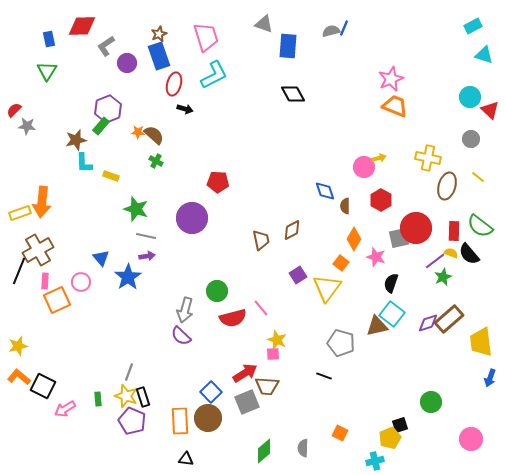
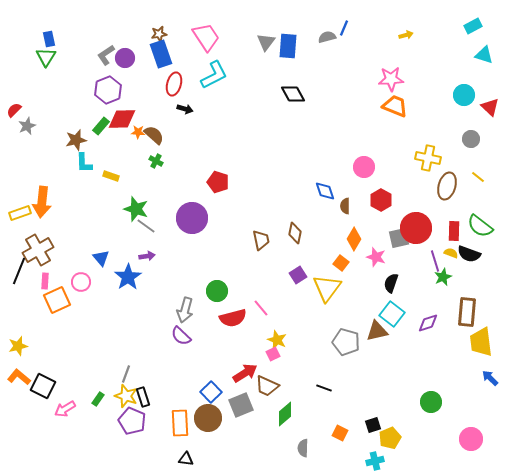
gray triangle at (264, 24): moved 2 px right, 18 px down; rotated 48 degrees clockwise
red diamond at (82, 26): moved 40 px right, 93 px down
gray semicircle at (331, 31): moved 4 px left, 6 px down
brown star at (159, 34): rotated 14 degrees clockwise
pink trapezoid at (206, 37): rotated 16 degrees counterclockwise
gray L-shape at (106, 46): moved 9 px down
blue rectangle at (159, 56): moved 2 px right, 2 px up
purple circle at (127, 63): moved 2 px left, 5 px up
green triangle at (47, 71): moved 1 px left, 14 px up
pink star at (391, 79): rotated 20 degrees clockwise
cyan circle at (470, 97): moved 6 px left, 2 px up
purple hexagon at (108, 109): moved 19 px up
red triangle at (490, 110): moved 3 px up
gray star at (27, 126): rotated 30 degrees counterclockwise
yellow arrow at (379, 158): moved 27 px right, 123 px up
red pentagon at (218, 182): rotated 15 degrees clockwise
brown diamond at (292, 230): moved 3 px right, 3 px down; rotated 50 degrees counterclockwise
gray line at (146, 236): moved 10 px up; rotated 24 degrees clockwise
black semicircle at (469, 254): rotated 30 degrees counterclockwise
purple line at (435, 261): rotated 70 degrees counterclockwise
brown rectangle at (449, 319): moved 18 px right, 7 px up; rotated 44 degrees counterclockwise
brown triangle at (377, 326): moved 5 px down
gray pentagon at (341, 343): moved 5 px right, 1 px up
pink square at (273, 354): rotated 24 degrees counterclockwise
gray line at (129, 372): moved 3 px left, 2 px down
black line at (324, 376): moved 12 px down
blue arrow at (490, 378): rotated 114 degrees clockwise
brown trapezoid at (267, 386): rotated 20 degrees clockwise
green rectangle at (98, 399): rotated 40 degrees clockwise
gray square at (247, 402): moved 6 px left, 3 px down
orange rectangle at (180, 421): moved 2 px down
black square at (400, 425): moved 27 px left
green diamond at (264, 451): moved 21 px right, 37 px up
